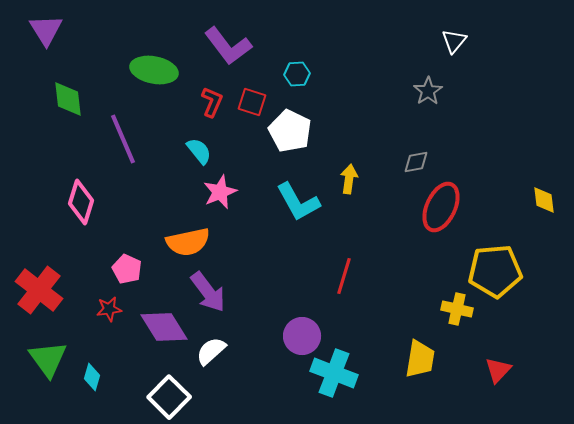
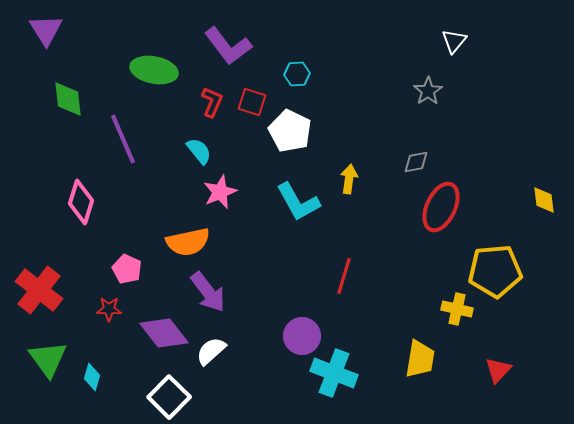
red star: rotated 10 degrees clockwise
purple diamond: moved 6 px down; rotated 6 degrees counterclockwise
